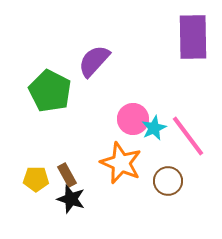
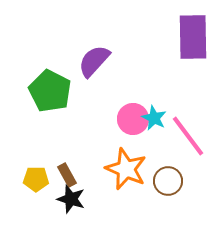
cyan star: moved 10 px up; rotated 20 degrees counterclockwise
orange star: moved 5 px right, 6 px down
